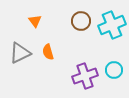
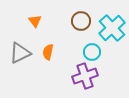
cyan cross: moved 3 px down; rotated 20 degrees counterclockwise
orange semicircle: rotated 28 degrees clockwise
cyan circle: moved 22 px left, 18 px up
